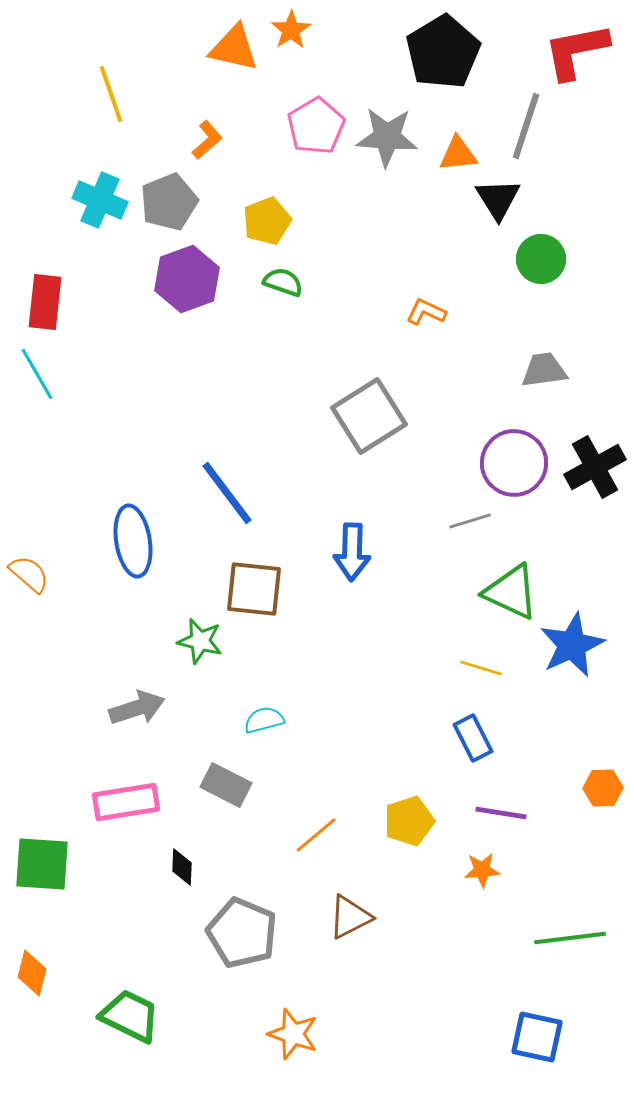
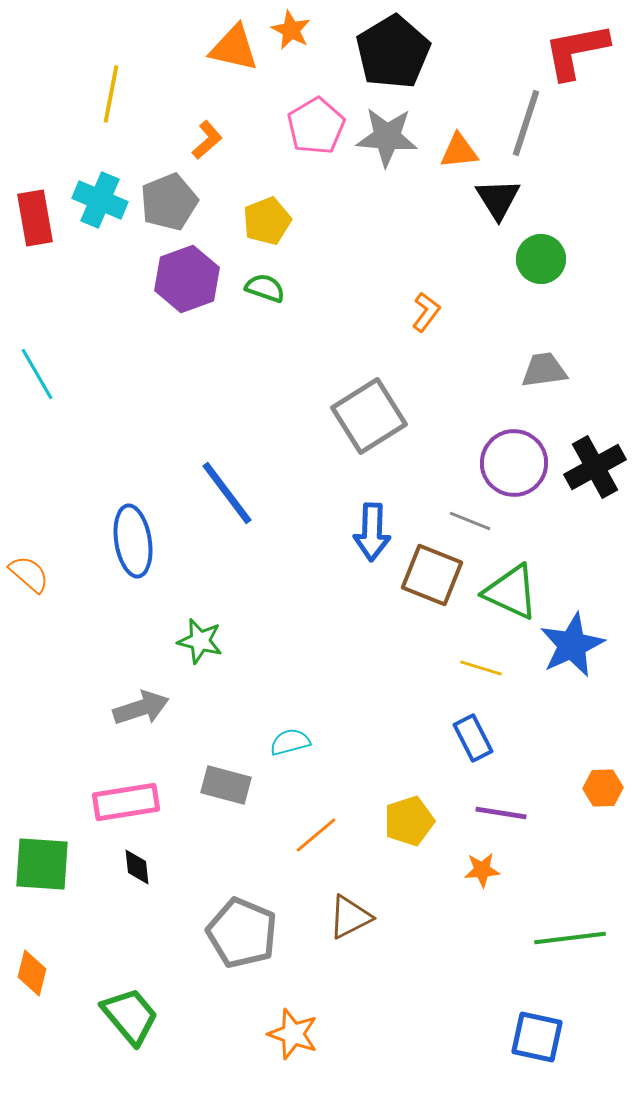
orange star at (291, 30): rotated 12 degrees counterclockwise
black pentagon at (443, 52): moved 50 px left
yellow line at (111, 94): rotated 30 degrees clockwise
gray line at (526, 126): moved 3 px up
orange triangle at (458, 154): moved 1 px right, 3 px up
green semicircle at (283, 282): moved 18 px left, 6 px down
red rectangle at (45, 302): moved 10 px left, 84 px up; rotated 16 degrees counterclockwise
orange L-shape at (426, 312): rotated 102 degrees clockwise
gray line at (470, 521): rotated 39 degrees clockwise
blue arrow at (352, 552): moved 20 px right, 20 px up
brown square at (254, 589): moved 178 px right, 14 px up; rotated 16 degrees clockwise
gray arrow at (137, 708): moved 4 px right
cyan semicircle at (264, 720): moved 26 px right, 22 px down
gray rectangle at (226, 785): rotated 12 degrees counterclockwise
black diamond at (182, 867): moved 45 px left; rotated 9 degrees counterclockwise
green trapezoid at (130, 1016): rotated 24 degrees clockwise
